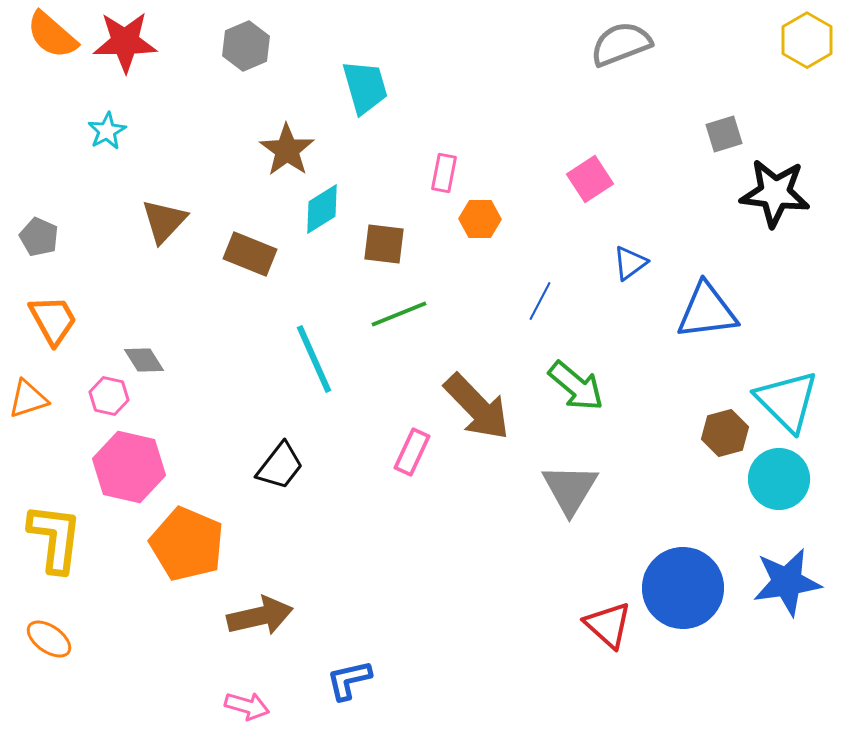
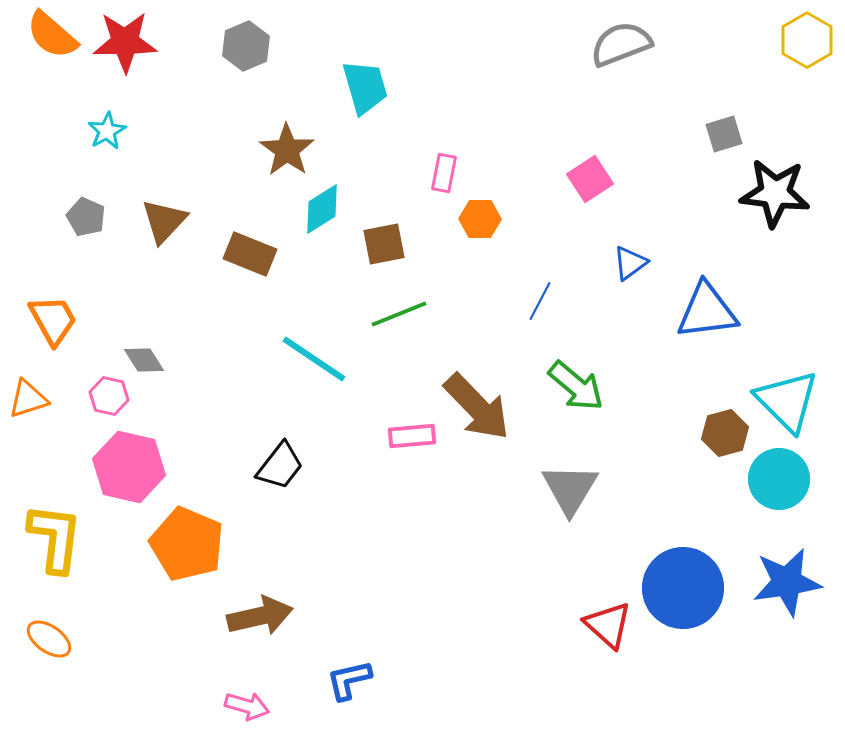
gray pentagon at (39, 237): moved 47 px right, 20 px up
brown square at (384, 244): rotated 18 degrees counterclockwise
cyan line at (314, 359): rotated 32 degrees counterclockwise
pink rectangle at (412, 452): moved 16 px up; rotated 60 degrees clockwise
